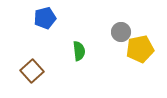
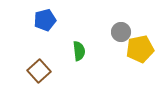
blue pentagon: moved 2 px down
brown square: moved 7 px right
